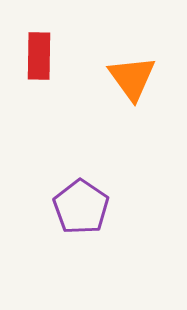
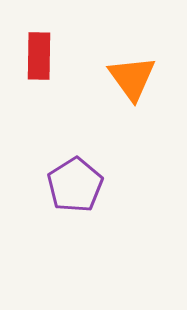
purple pentagon: moved 6 px left, 22 px up; rotated 6 degrees clockwise
